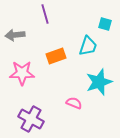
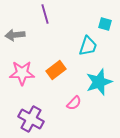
orange rectangle: moved 14 px down; rotated 18 degrees counterclockwise
pink semicircle: rotated 112 degrees clockwise
